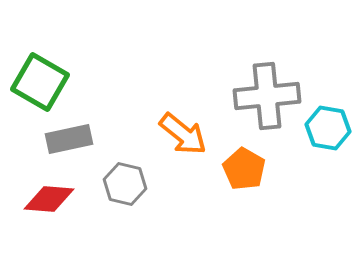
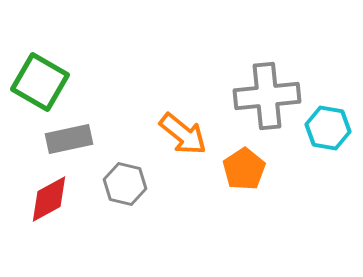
orange pentagon: rotated 9 degrees clockwise
red diamond: rotated 33 degrees counterclockwise
